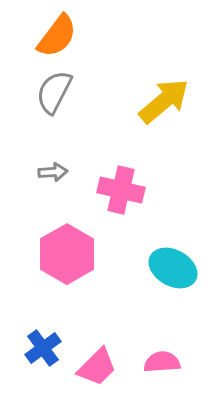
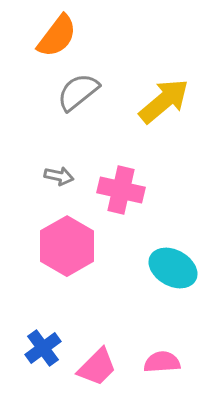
gray semicircle: moved 24 px right; rotated 24 degrees clockwise
gray arrow: moved 6 px right, 4 px down; rotated 16 degrees clockwise
pink hexagon: moved 8 px up
